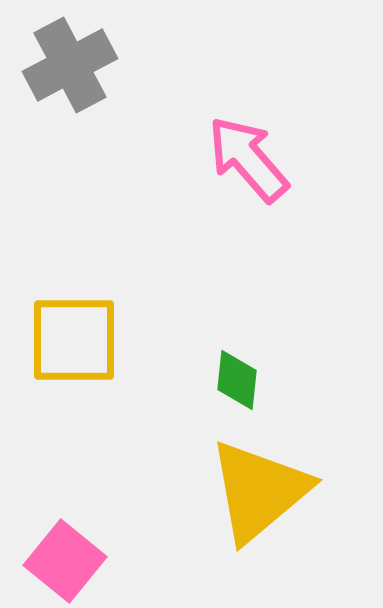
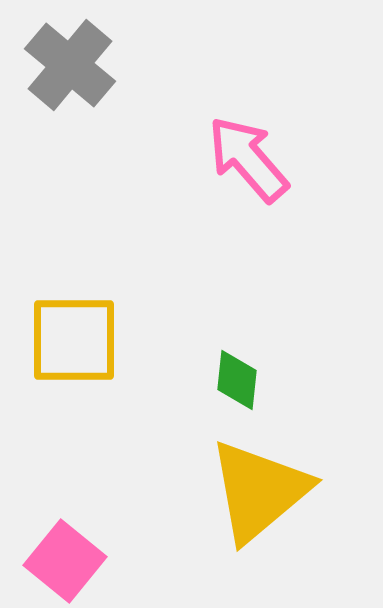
gray cross: rotated 22 degrees counterclockwise
